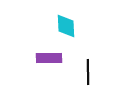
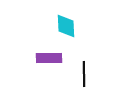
black line: moved 4 px left, 2 px down
